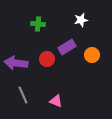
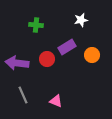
green cross: moved 2 px left, 1 px down
purple arrow: moved 1 px right
